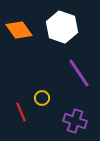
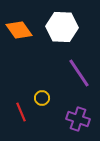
white hexagon: rotated 16 degrees counterclockwise
purple cross: moved 3 px right, 2 px up
